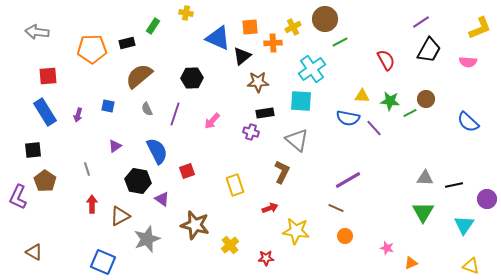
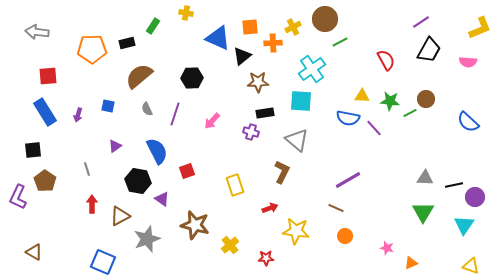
purple circle at (487, 199): moved 12 px left, 2 px up
